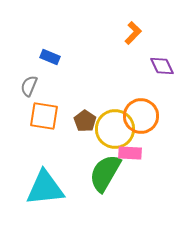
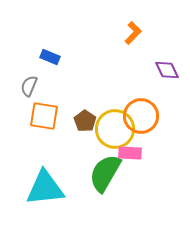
purple diamond: moved 5 px right, 4 px down
